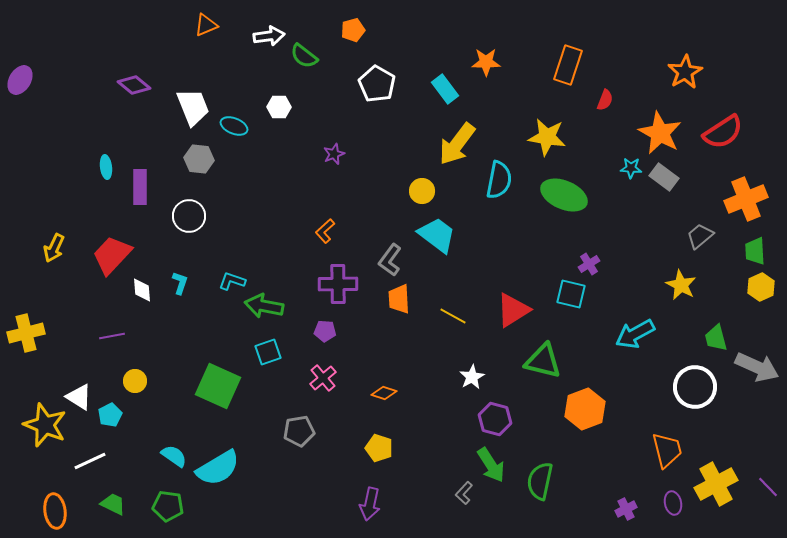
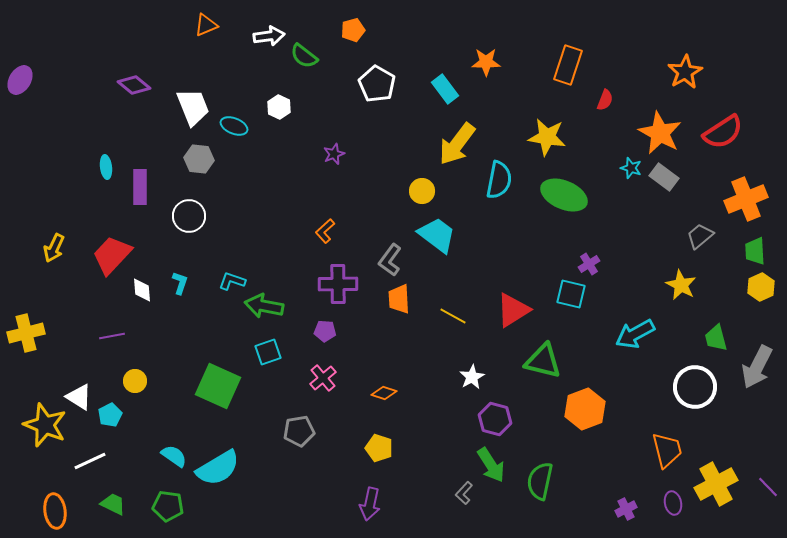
white hexagon at (279, 107): rotated 25 degrees clockwise
cyan star at (631, 168): rotated 15 degrees clockwise
gray arrow at (757, 367): rotated 93 degrees clockwise
